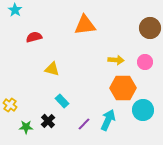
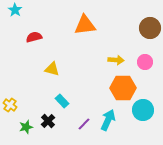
green star: rotated 16 degrees counterclockwise
